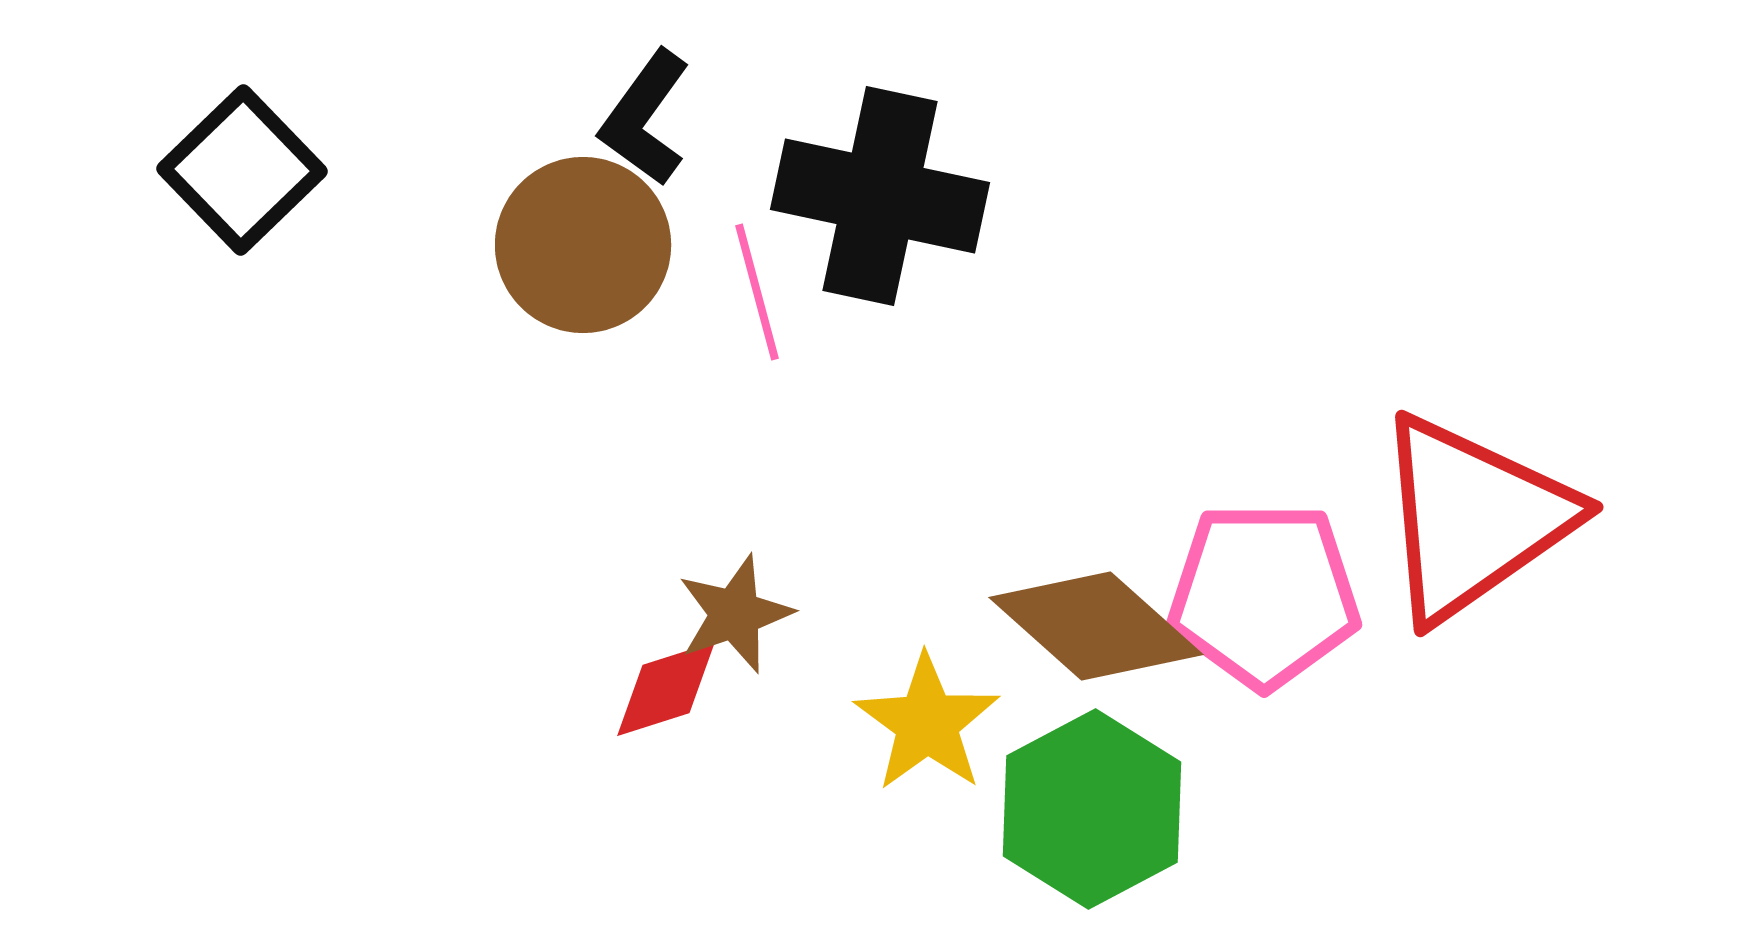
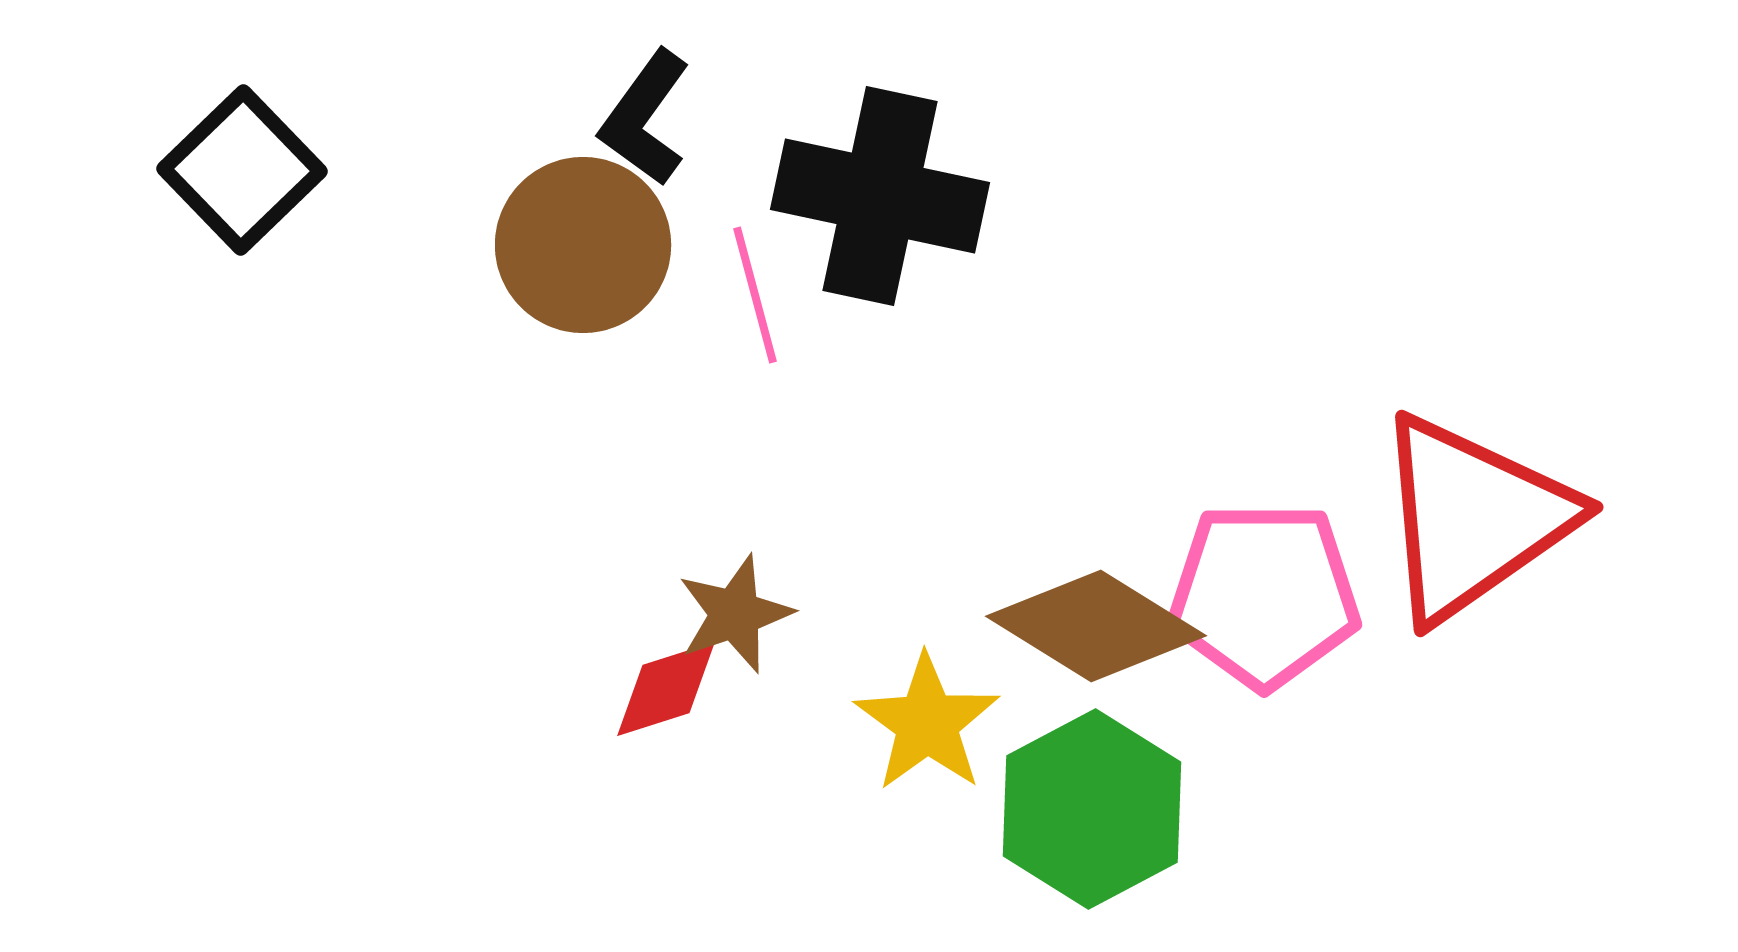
pink line: moved 2 px left, 3 px down
brown diamond: rotated 10 degrees counterclockwise
